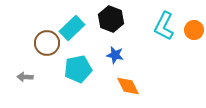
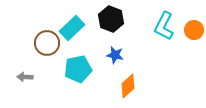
orange diamond: rotated 75 degrees clockwise
